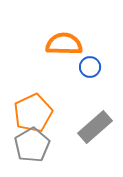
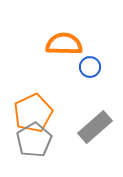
gray pentagon: moved 2 px right, 5 px up
